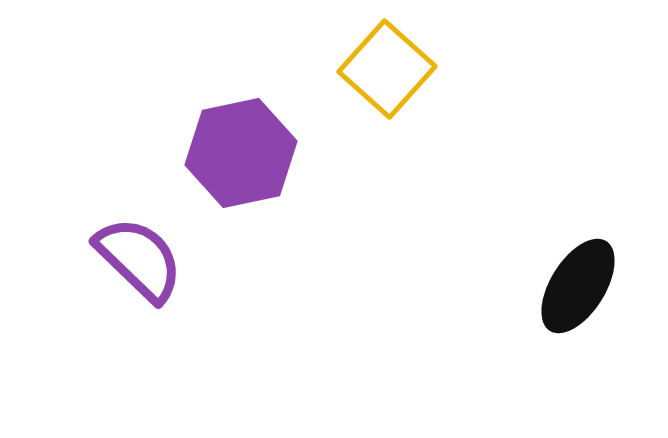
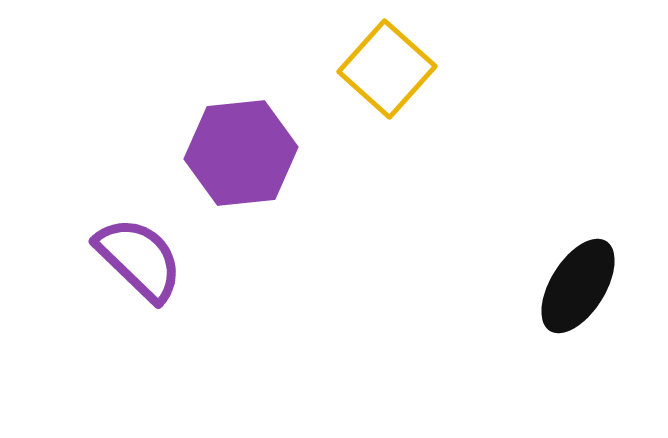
purple hexagon: rotated 6 degrees clockwise
